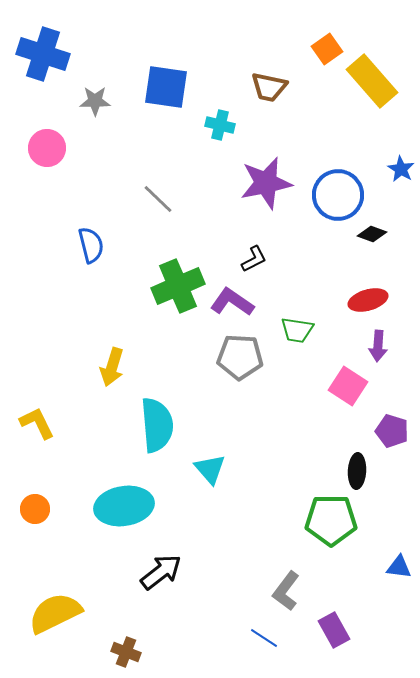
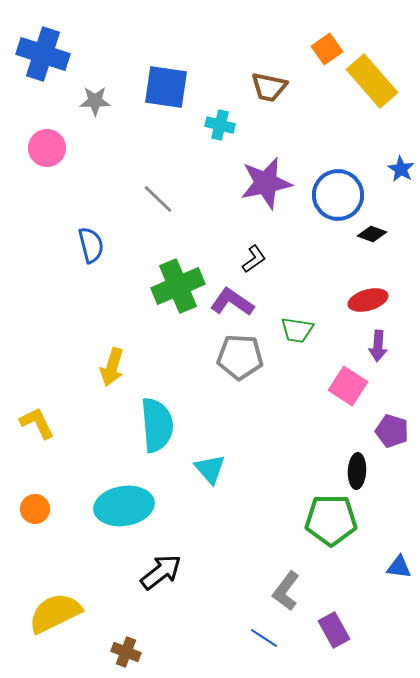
black L-shape: rotated 8 degrees counterclockwise
